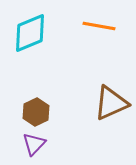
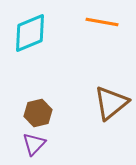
orange line: moved 3 px right, 4 px up
brown triangle: rotated 15 degrees counterclockwise
brown hexagon: moved 2 px right, 1 px down; rotated 12 degrees clockwise
